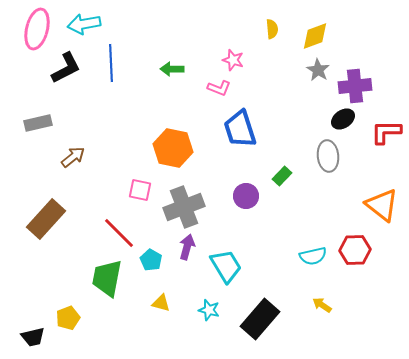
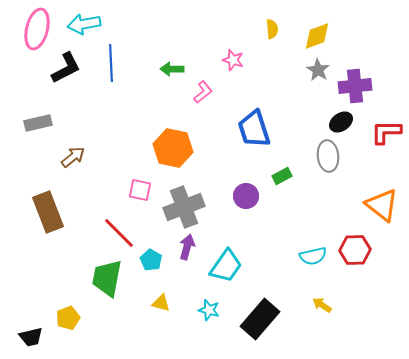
yellow diamond: moved 2 px right
pink L-shape: moved 16 px left, 4 px down; rotated 60 degrees counterclockwise
black ellipse: moved 2 px left, 3 px down
blue trapezoid: moved 14 px right
green rectangle: rotated 18 degrees clockwise
brown rectangle: moved 2 px right, 7 px up; rotated 63 degrees counterclockwise
cyan trapezoid: rotated 66 degrees clockwise
black trapezoid: moved 2 px left
